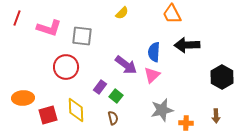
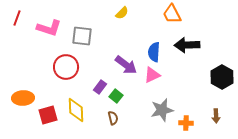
pink triangle: rotated 18 degrees clockwise
